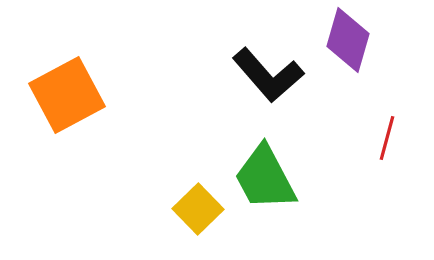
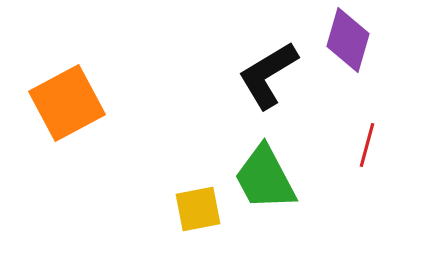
black L-shape: rotated 100 degrees clockwise
orange square: moved 8 px down
red line: moved 20 px left, 7 px down
yellow square: rotated 33 degrees clockwise
